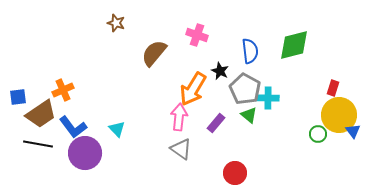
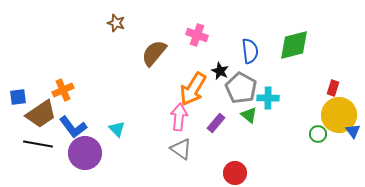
gray pentagon: moved 4 px left, 1 px up
